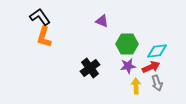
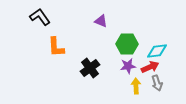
purple triangle: moved 1 px left
orange L-shape: moved 12 px right, 10 px down; rotated 20 degrees counterclockwise
red arrow: moved 1 px left
